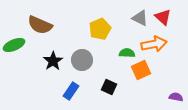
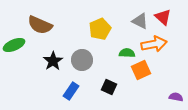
gray triangle: moved 3 px down
